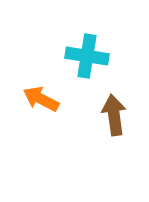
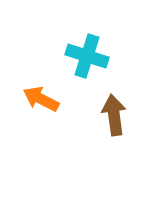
cyan cross: rotated 9 degrees clockwise
